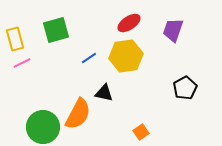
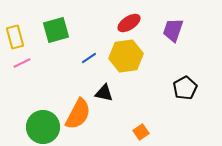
yellow rectangle: moved 2 px up
